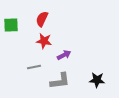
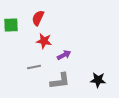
red semicircle: moved 4 px left, 1 px up
black star: moved 1 px right
